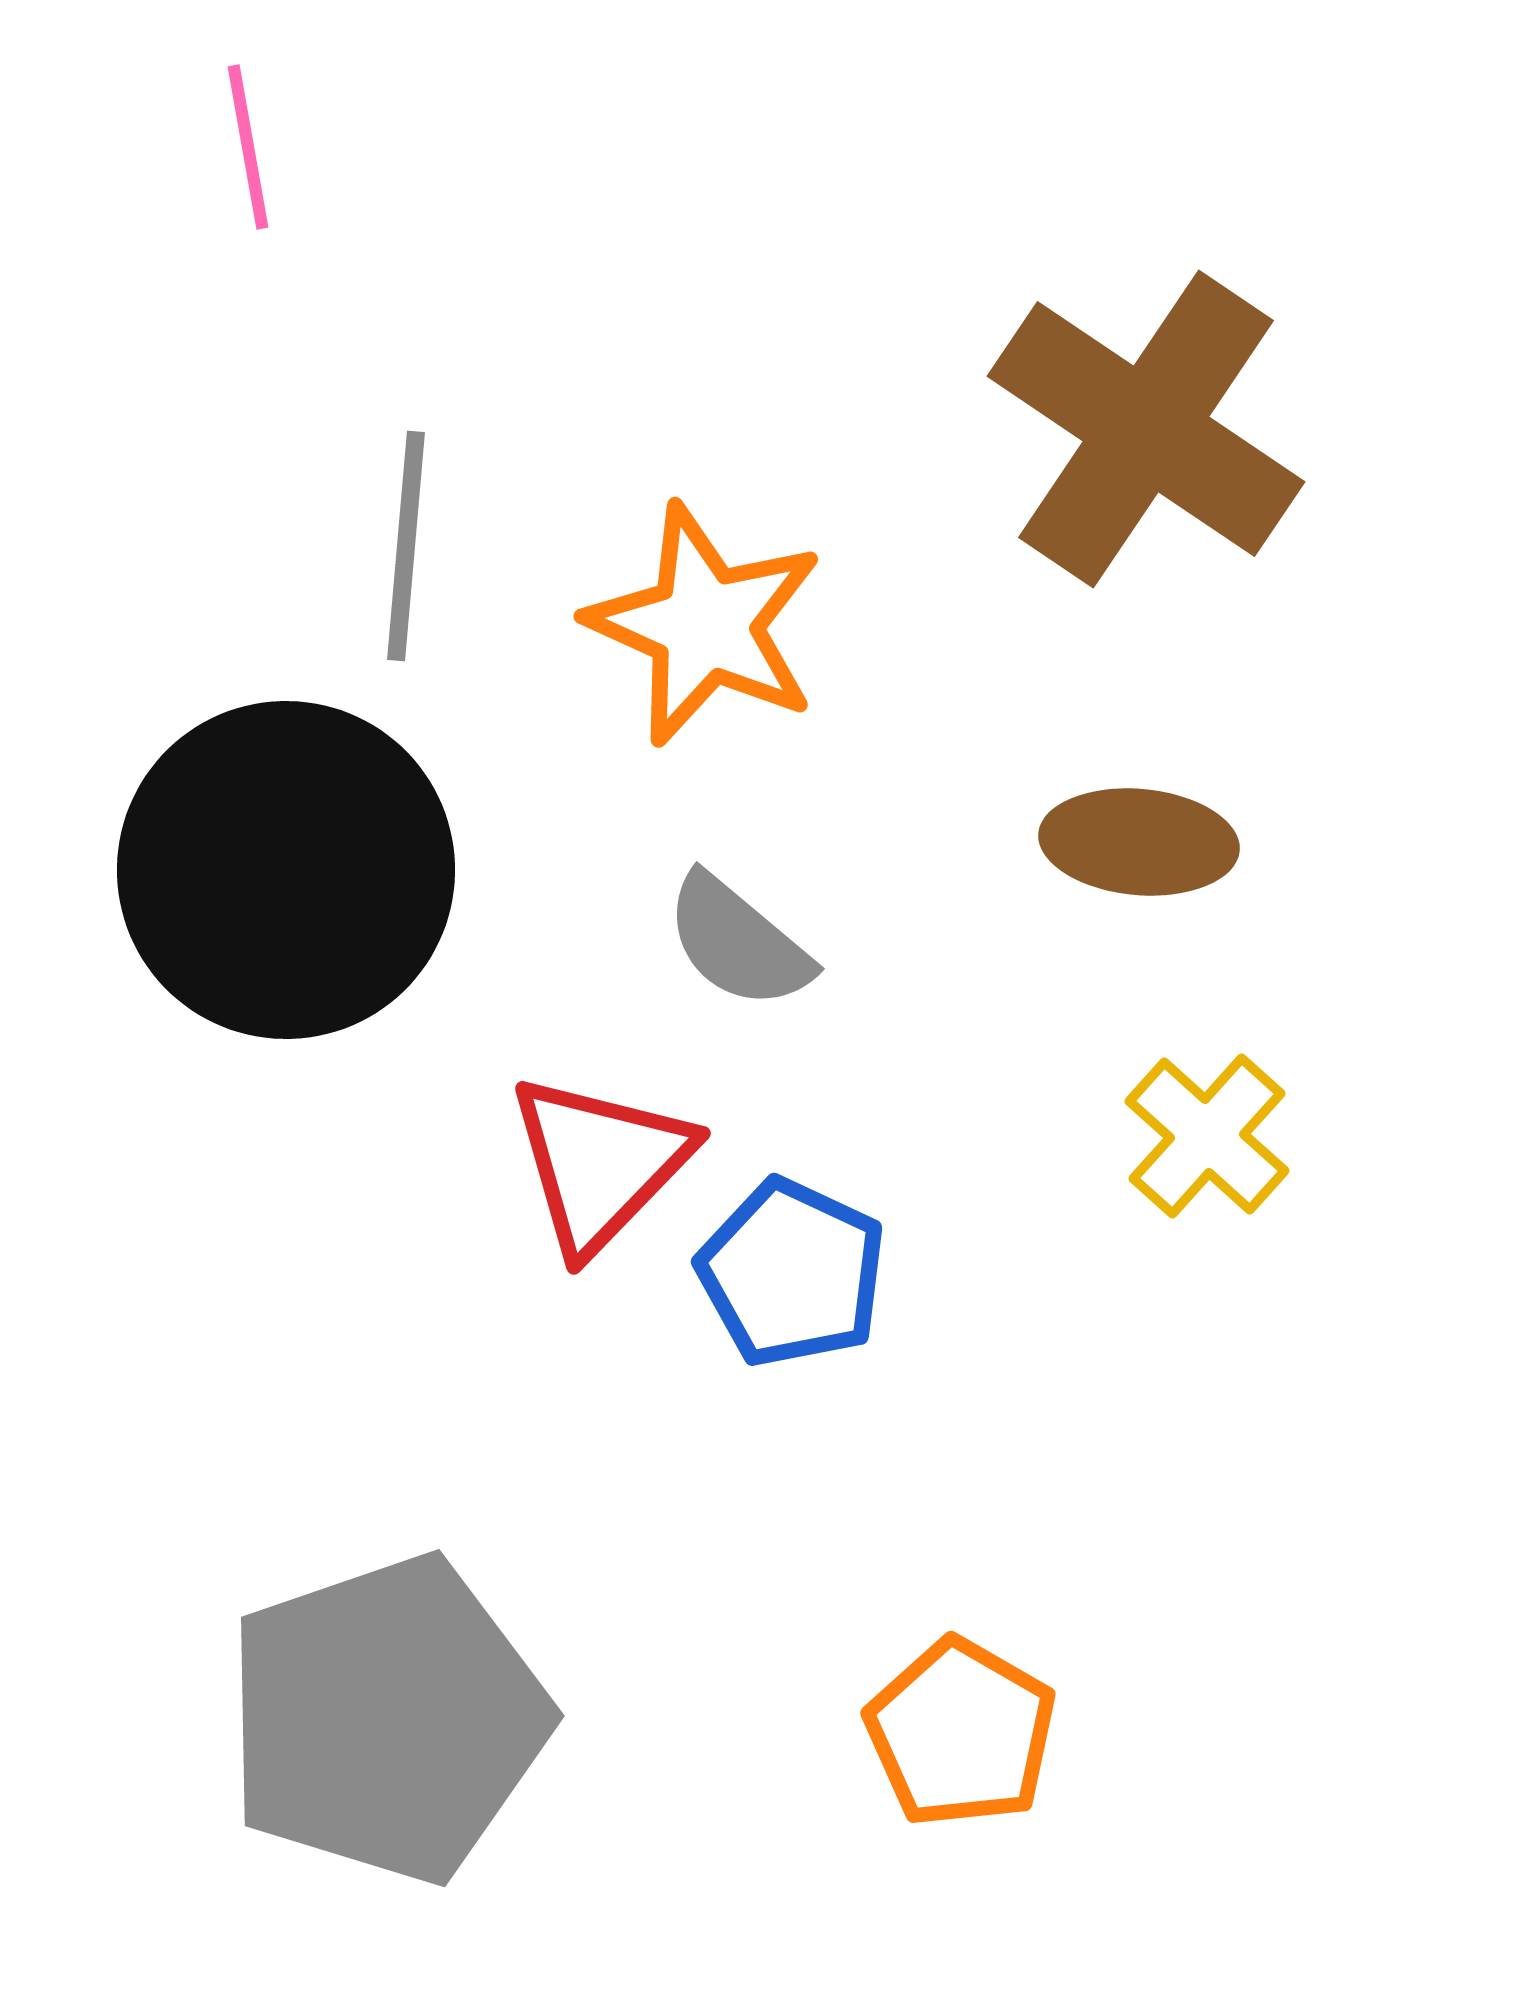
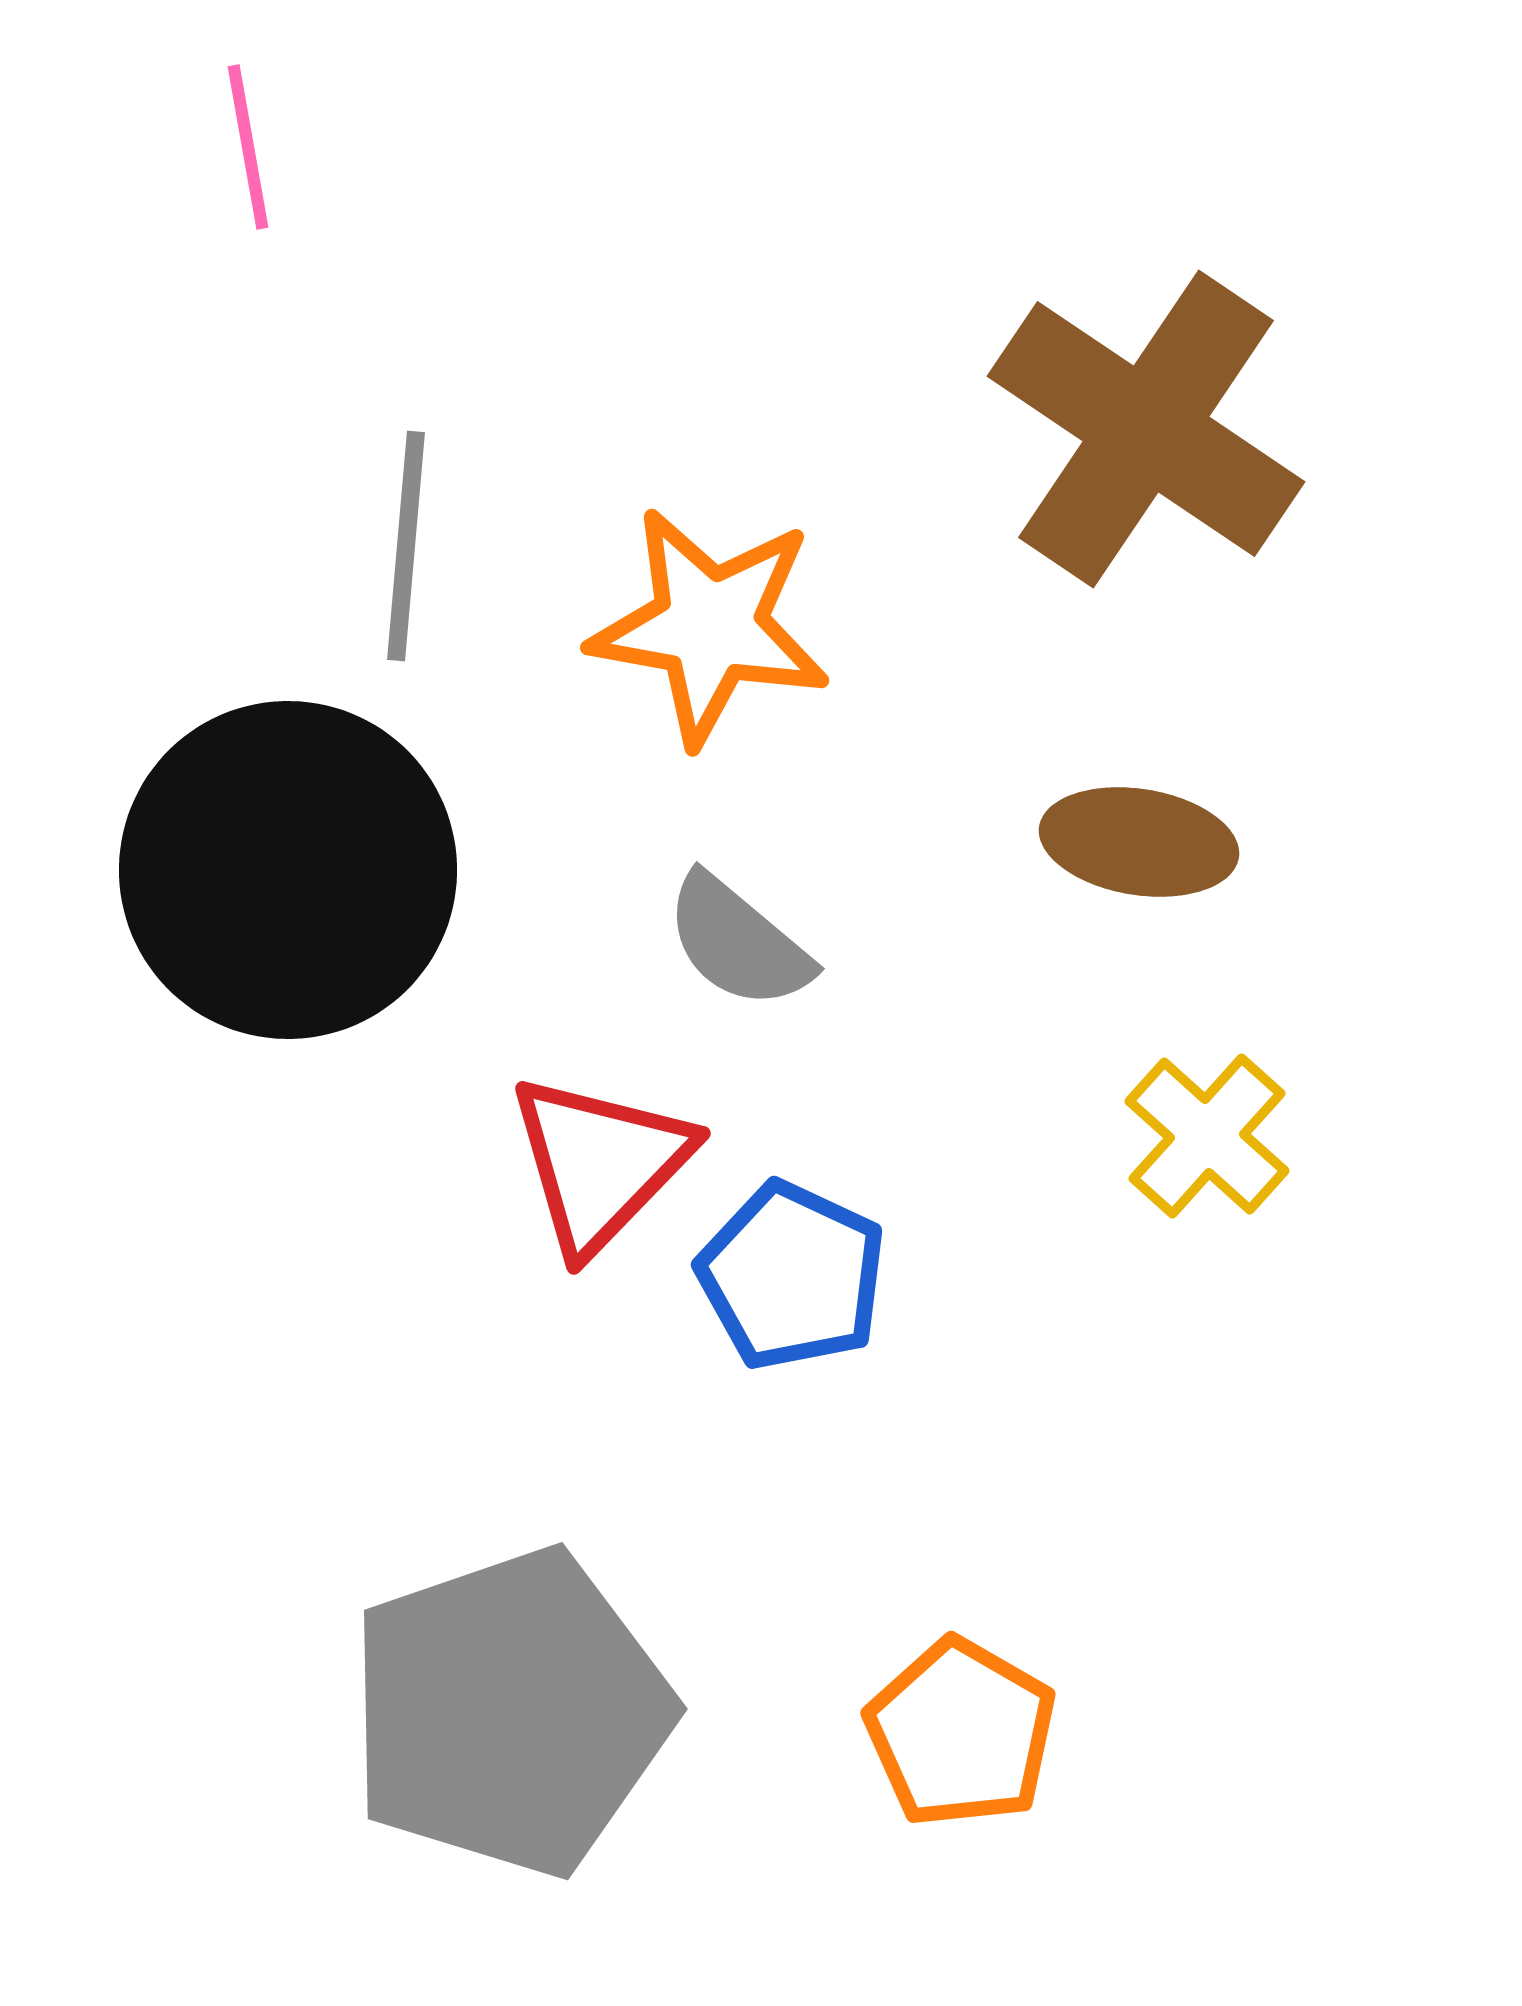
orange star: moved 5 px right, 1 px down; rotated 14 degrees counterclockwise
brown ellipse: rotated 4 degrees clockwise
black circle: moved 2 px right
blue pentagon: moved 3 px down
gray pentagon: moved 123 px right, 7 px up
